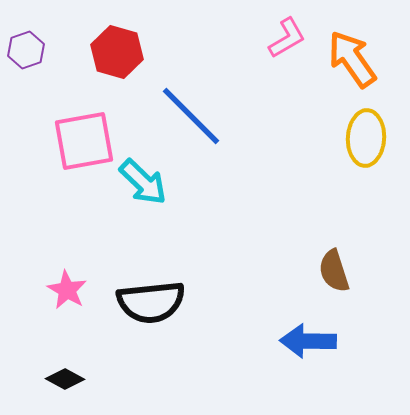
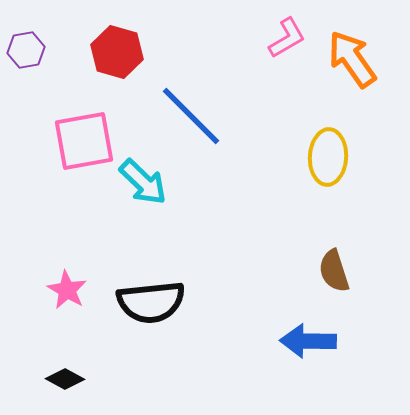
purple hexagon: rotated 9 degrees clockwise
yellow ellipse: moved 38 px left, 19 px down
